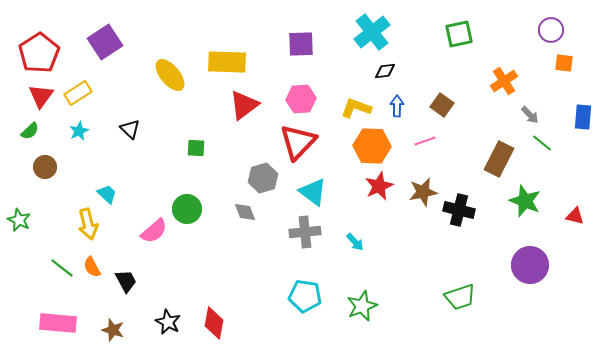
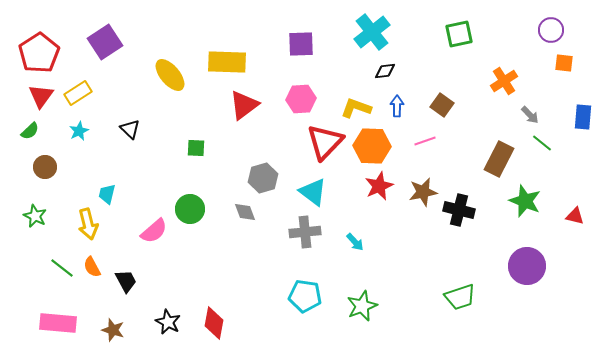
red triangle at (298, 142): moved 27 px right
cyan trapezoid at (107, 194): rotated 120 degrees counterclockwise
green circle at (187, 209): moved 3 px right
green star at (19, 220): moved 16 px right, 4 px up
purple circle at (530, 265): moved 3 px left, 1 px down
